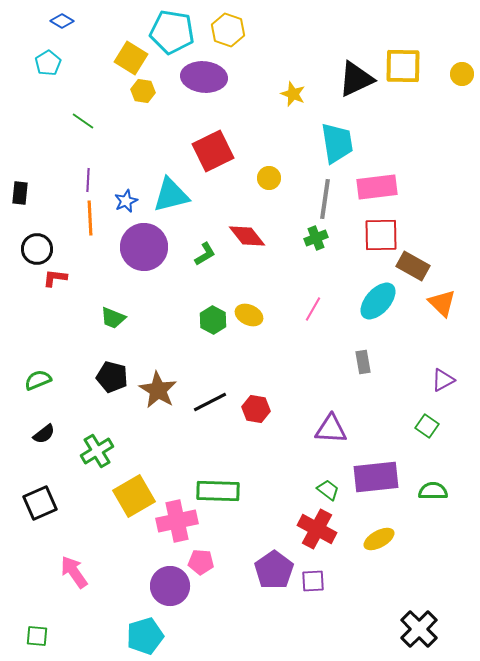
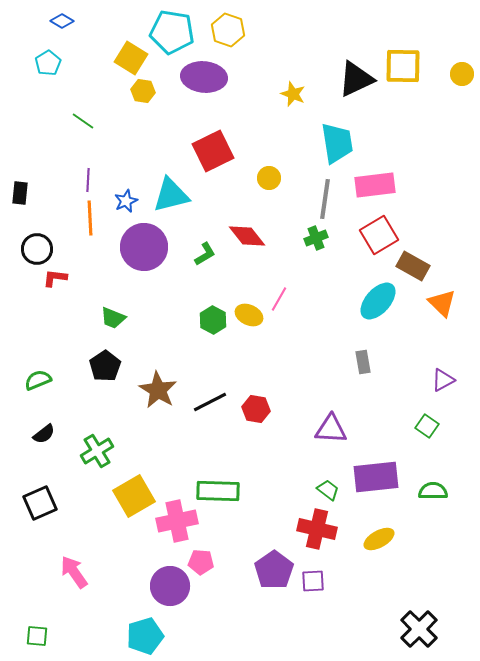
pink rectangle at (377, 187): moved 2 px left, 2 px up
red square at (381, 235): moved 2 px left; rotated 30 degrees counterclockwise
pink line at (313, 309): moved 34 px left, 10 px up
black pentagon at (112, 377): moved 7 px left, 11 px up; rotated 24 degrees clockwise
red cross at (317, 529): rotated 15 degrees counterclockwise
